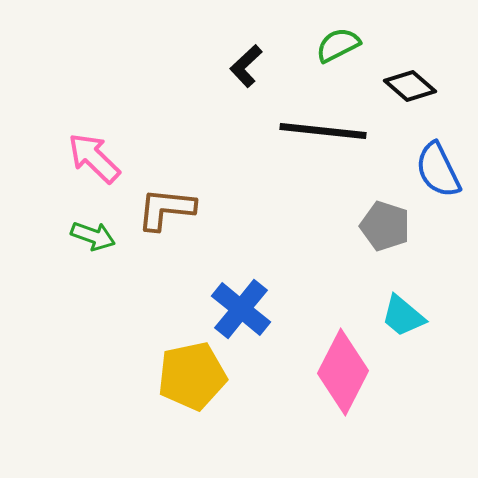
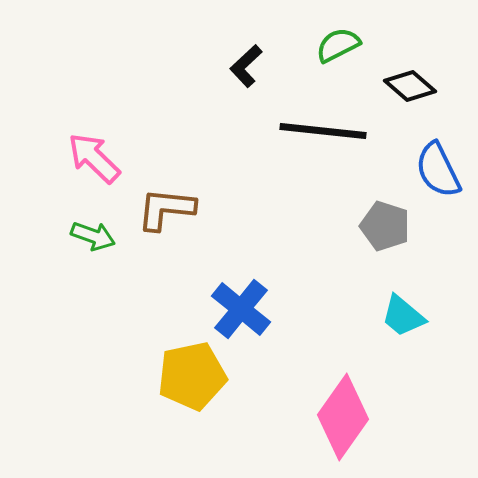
pink diamond: moved 45 px down; rotated 8 degrees clockwise
